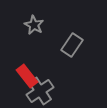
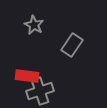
red rectangle: rotated 45 degrees counterclockwise
gray cross: rotated 16 degrees clockwise
